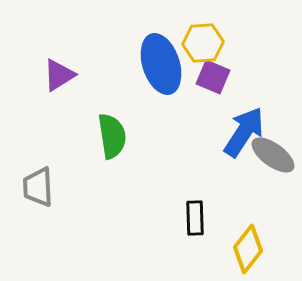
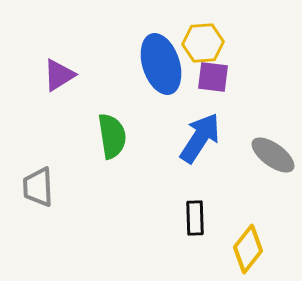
purple square: rotated 16 degrees counterclockwise
blue arrow: moved 44 px left, 6 px down
